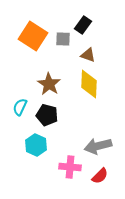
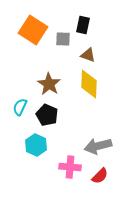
black rectangle: rotated 24 degrees counterclockwise
orange square: moved 6 px up
black pentagon: rotated 10 degrees clockwise
